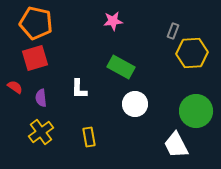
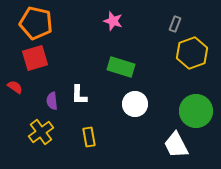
pink star: rotated 24 degrees clockwise
gray rectangle: moved 2 px right, 7 px up
yellow hexagon: rotated 16 degrees counterclockwise
green rectangle: rotated 12 degrees counterclockwise
white L-shape: moved 6 px down
purple semicircle: moved 11 px right, 3 px down
